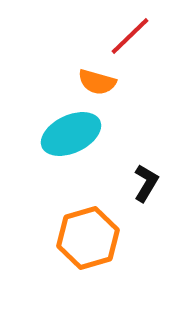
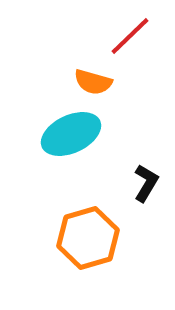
orange semicircle: moved 4 px left
